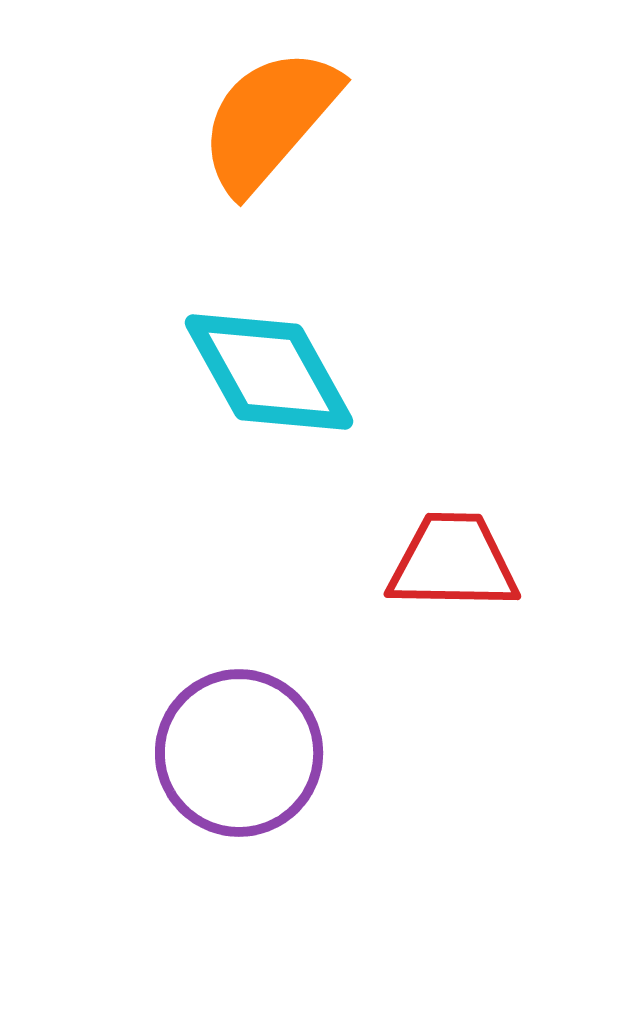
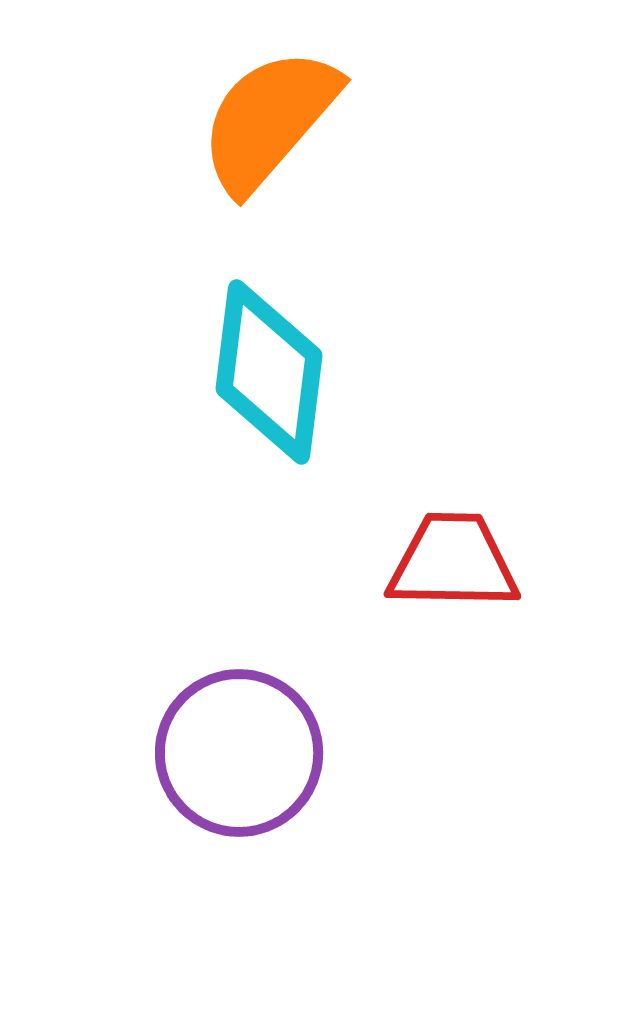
cyan diamond: rotated 36 degrees clockwise
